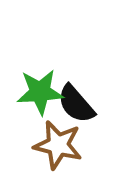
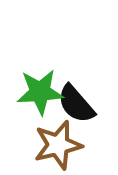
brown star: rotated 27 degrees counterclockwise
